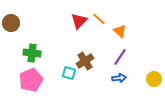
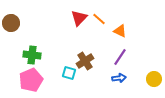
red triangle: moved 3 px up
orange triangle: rotated 16 degrees counterclockwise
green cross: moved 2 px down
